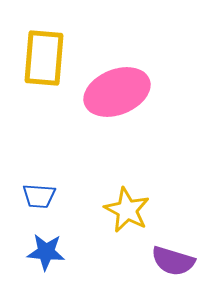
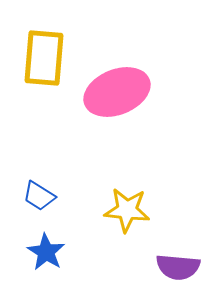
blue trapezoid: rotated 28 degrees clockwise
yellow star: rotated 21 degrees counterclockwise
blue star: rotated 27 degrees clockwise
purple semicircle: moved 5 px right, 6 px down; rotated 12 degrees counterclockwise
